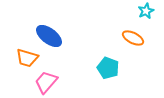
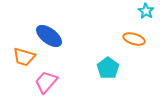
cyan star: rotated 14 degrees counterclockwise
orange ellipse: moved 1 px right, 1 px down; rotated 10 degrees counterclockwise
orange trapezoid: moved 3 px left, 1 px up
cyan pentagon: rotated 15 degrees clockwise
